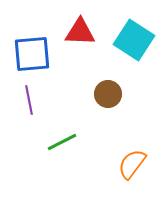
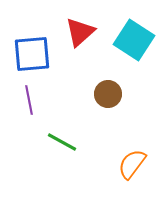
red triangle: rotated 44 degrees counterclockwise
green line: rotated 56 degrees clockwise
